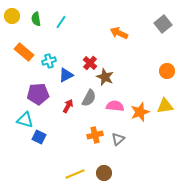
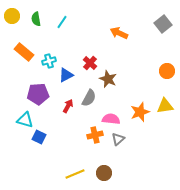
cyan line: moved 1 px right
brown star: moved 3 px right, 2 px down
pink semicircle: moved 4 px left, 13 px down
